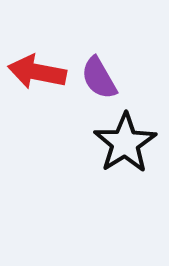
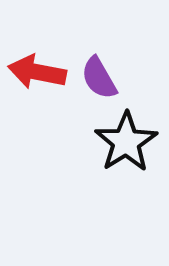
black star: moved 1 px right, 1 px up
